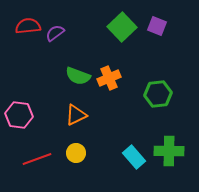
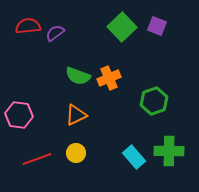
green hexagon: moved 4 px left, 7 px down; rotated 12 degrees counterclockwise
